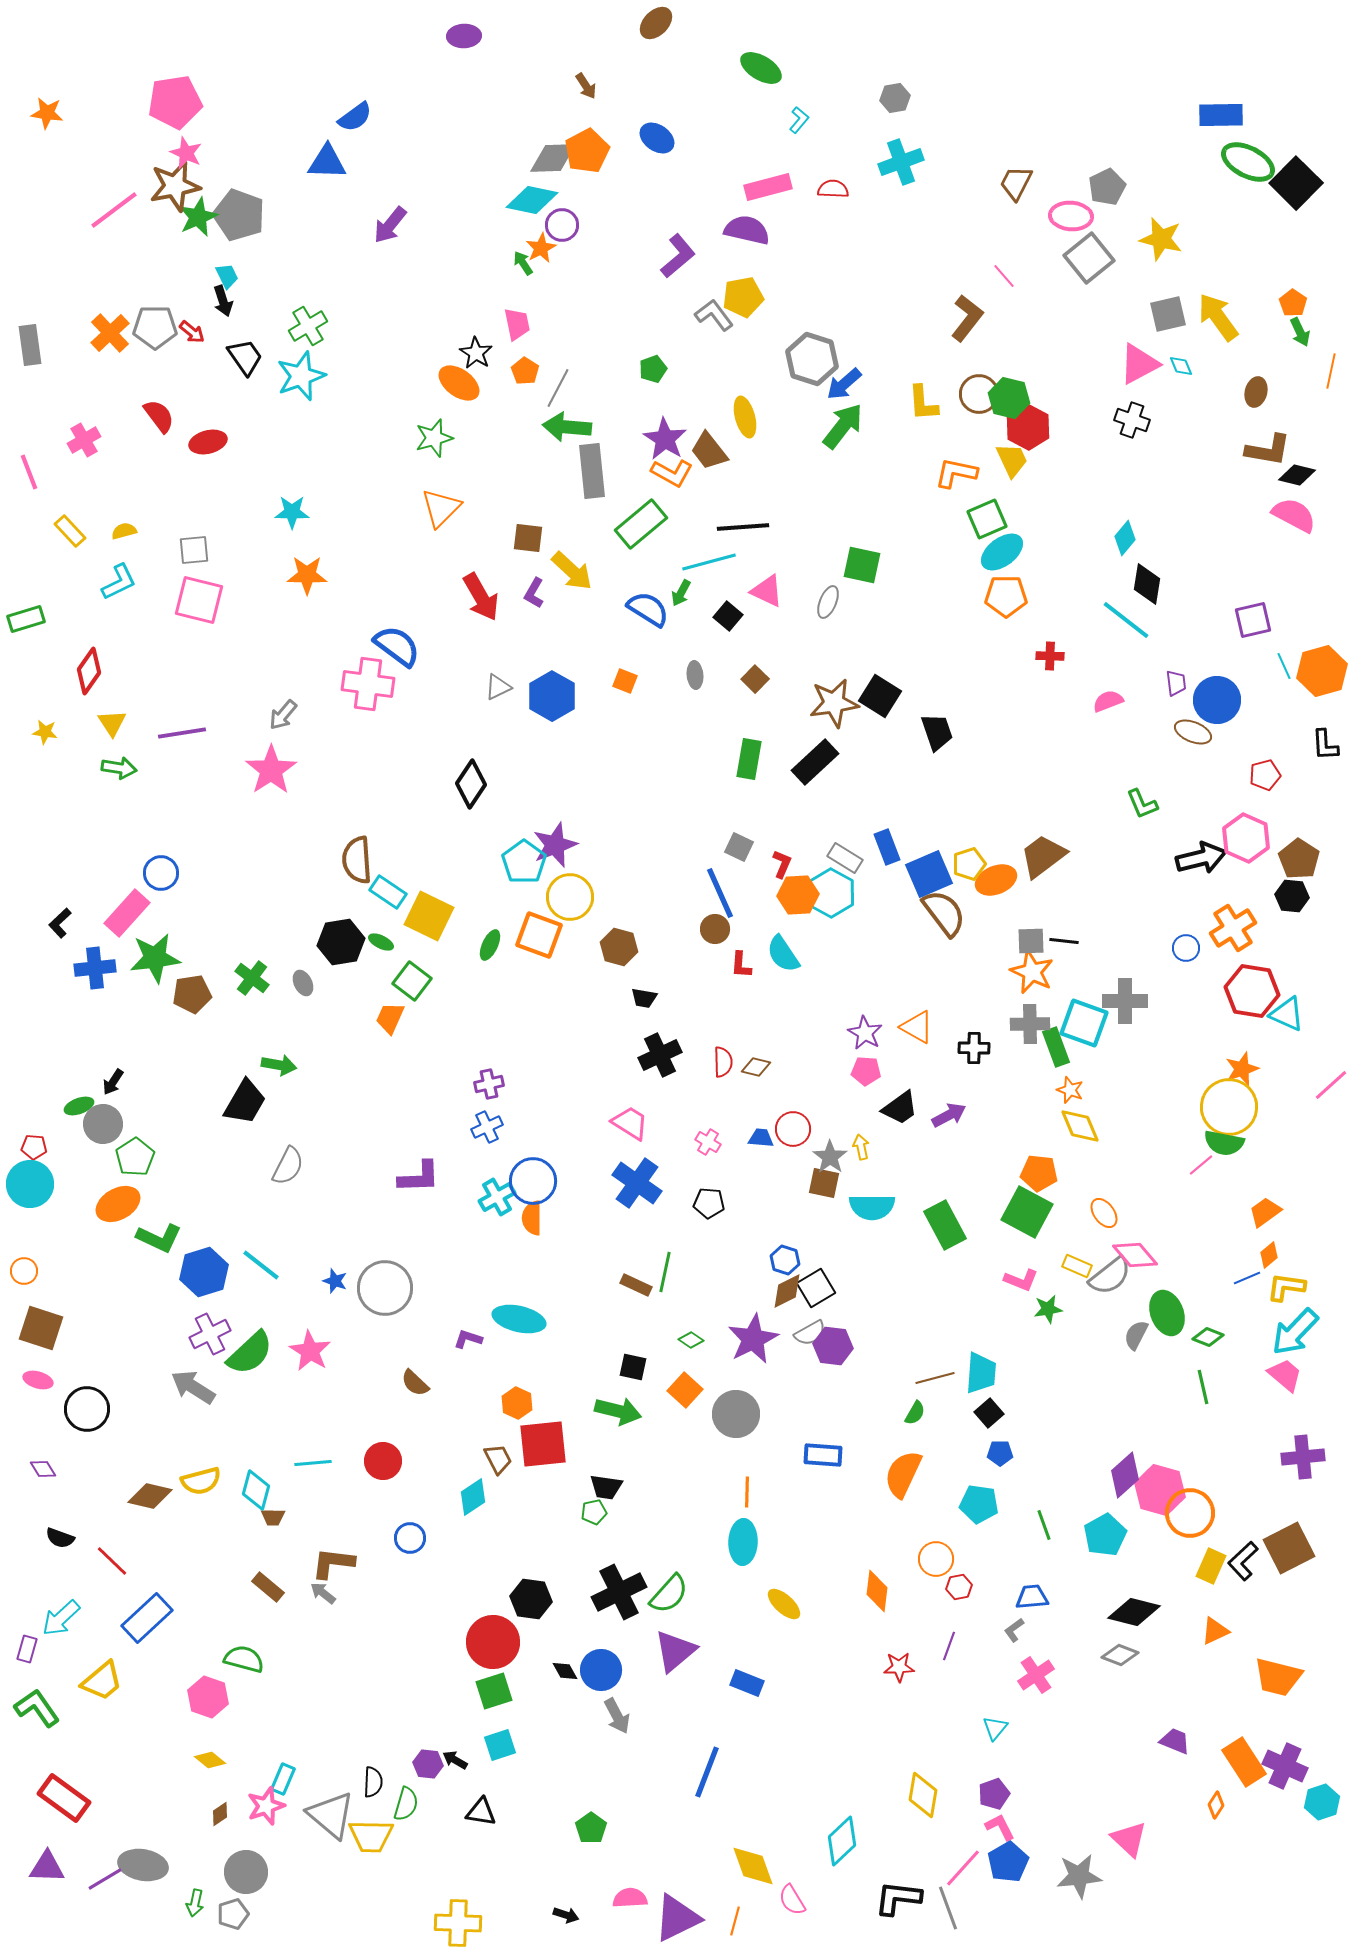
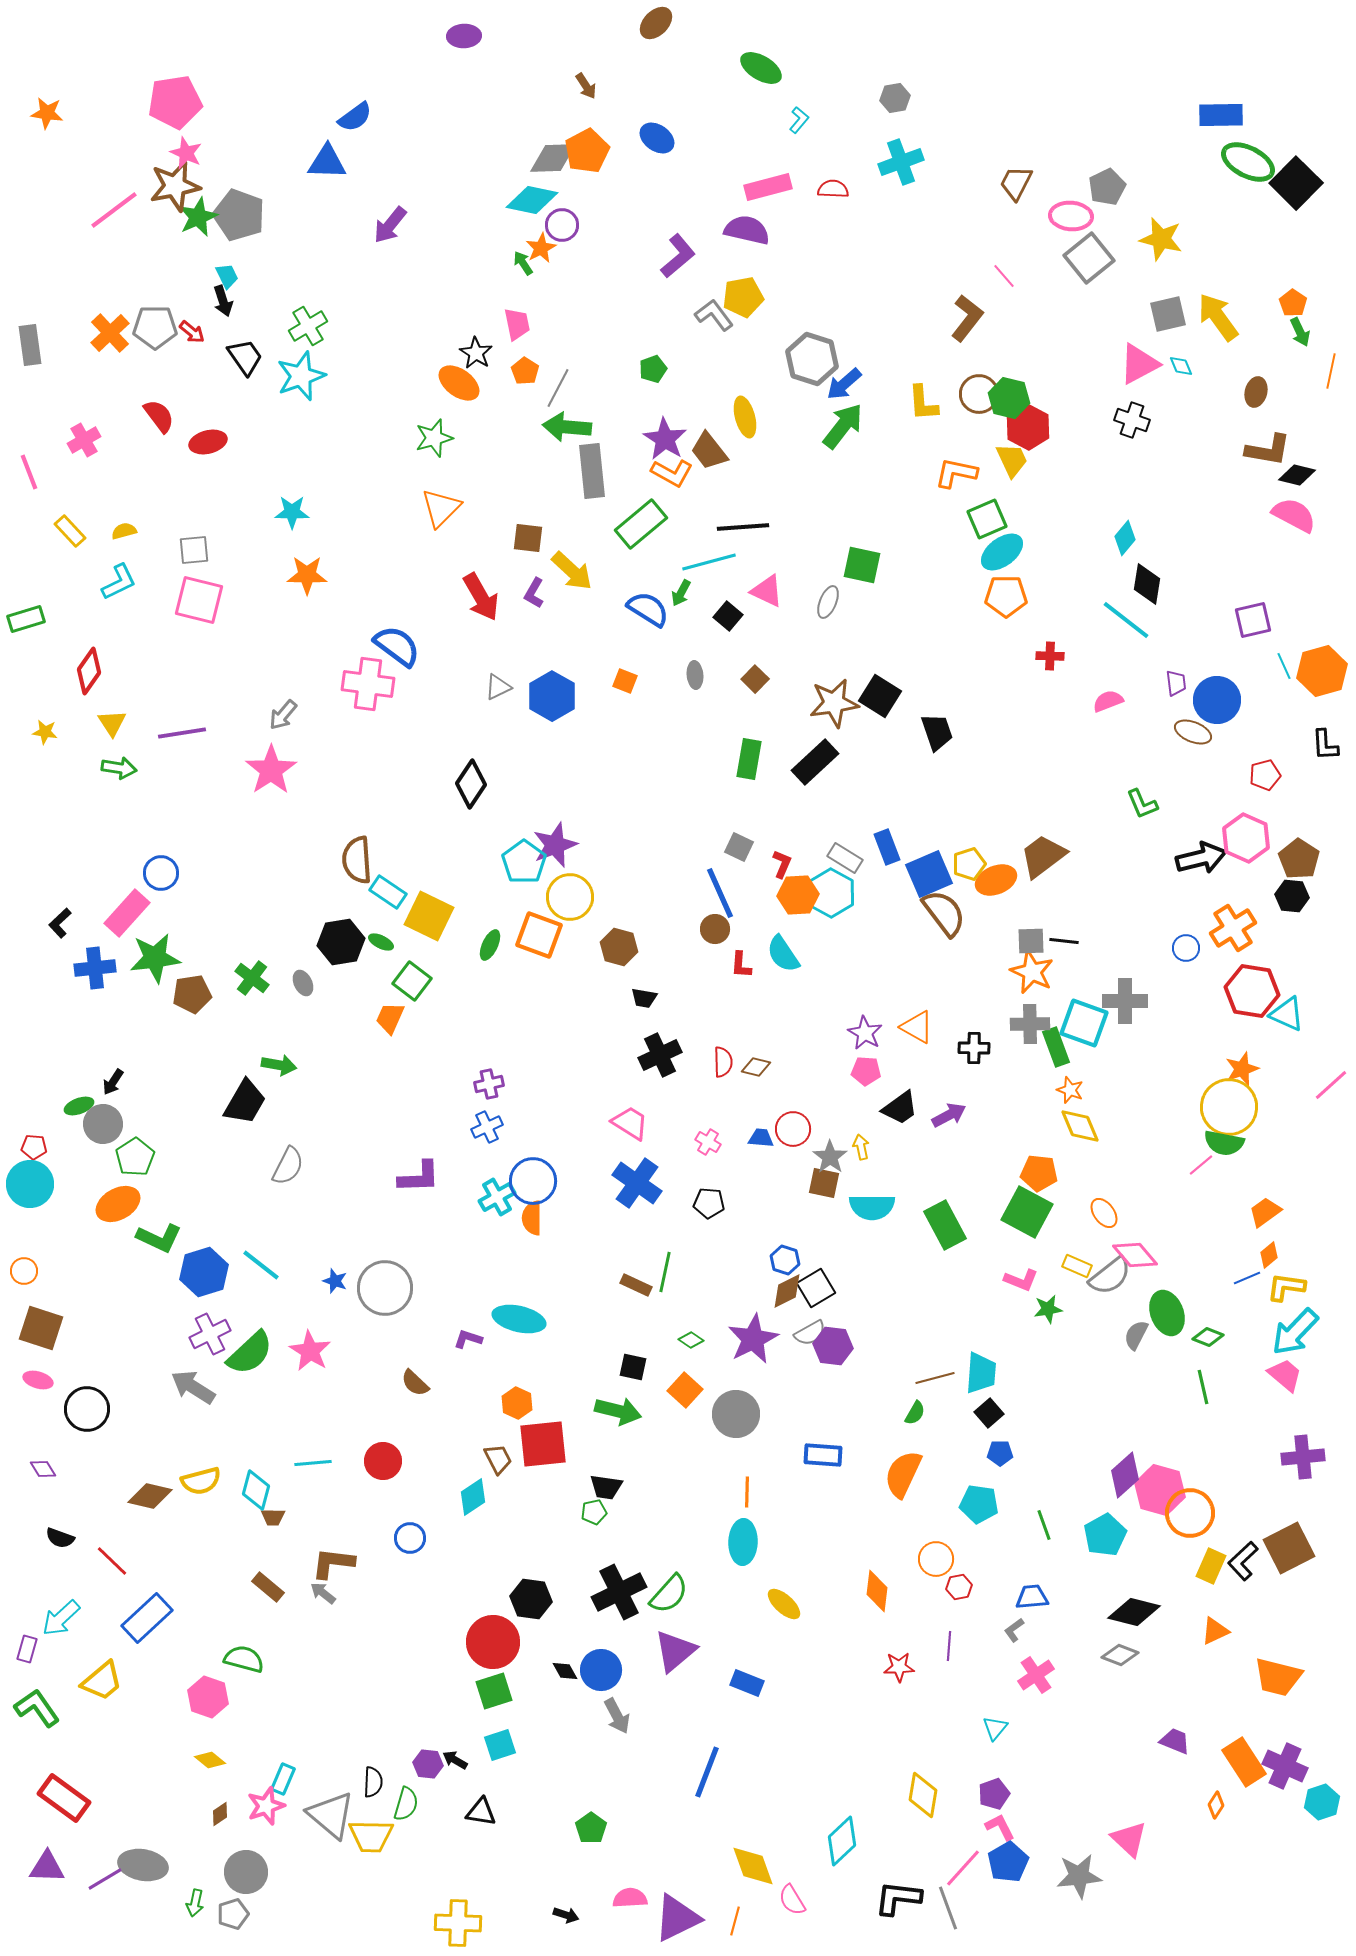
purple line at (949, 1646): rotated 16 degrees counterclockwise
